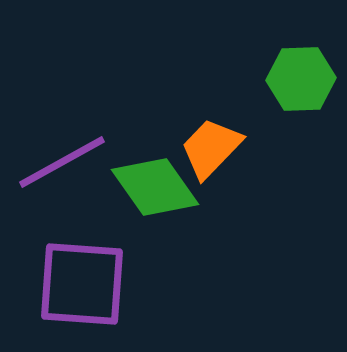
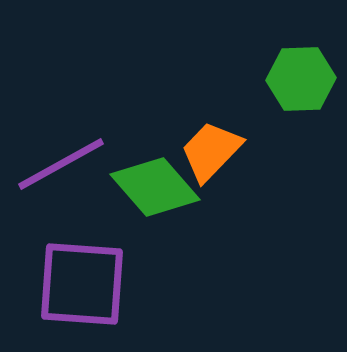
orange trapezoid: moved 3 px down
purple line: moved 1 px left, 2 px down
green diamond: rotated 6 degrees counterclockwise
